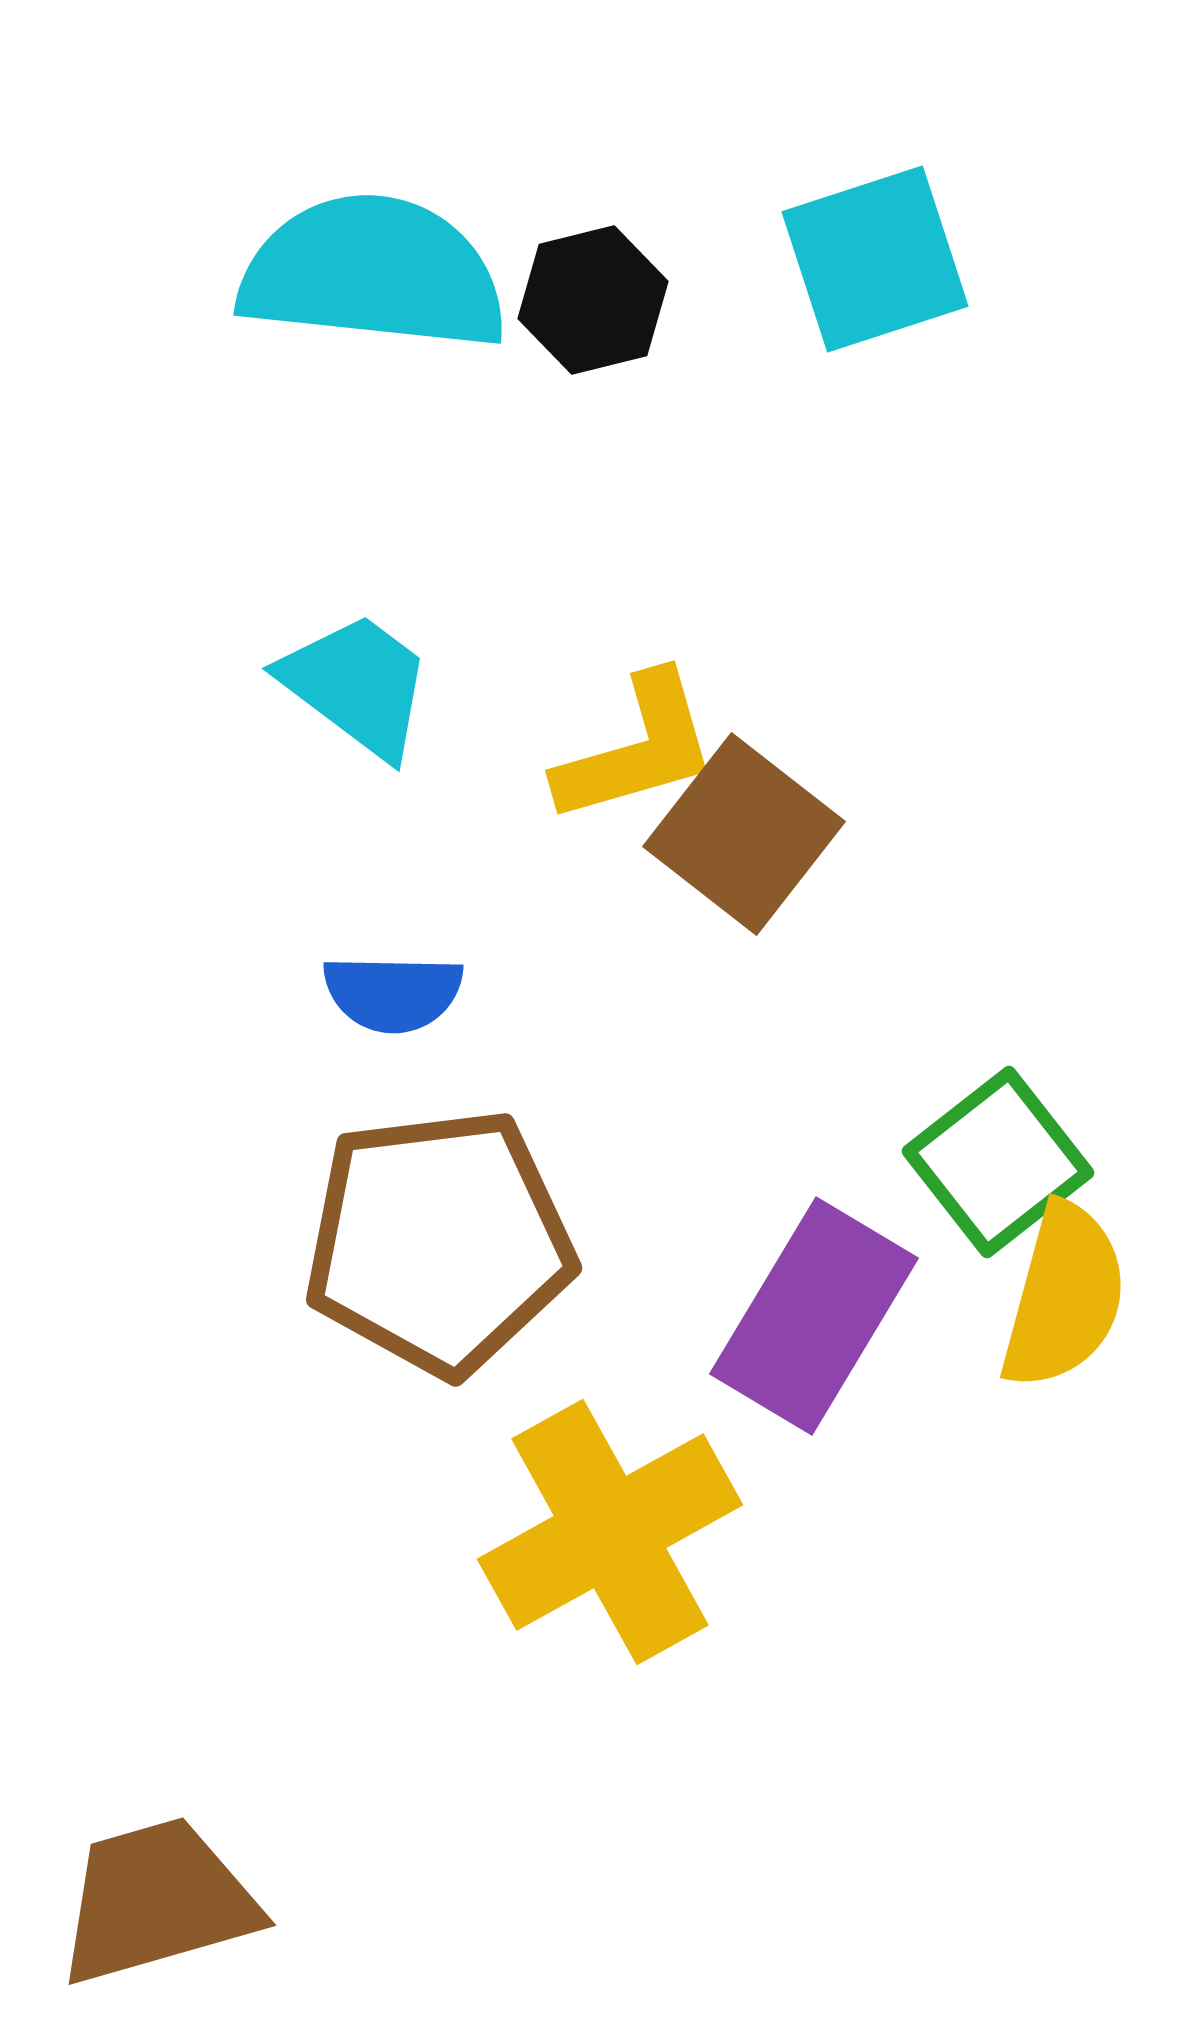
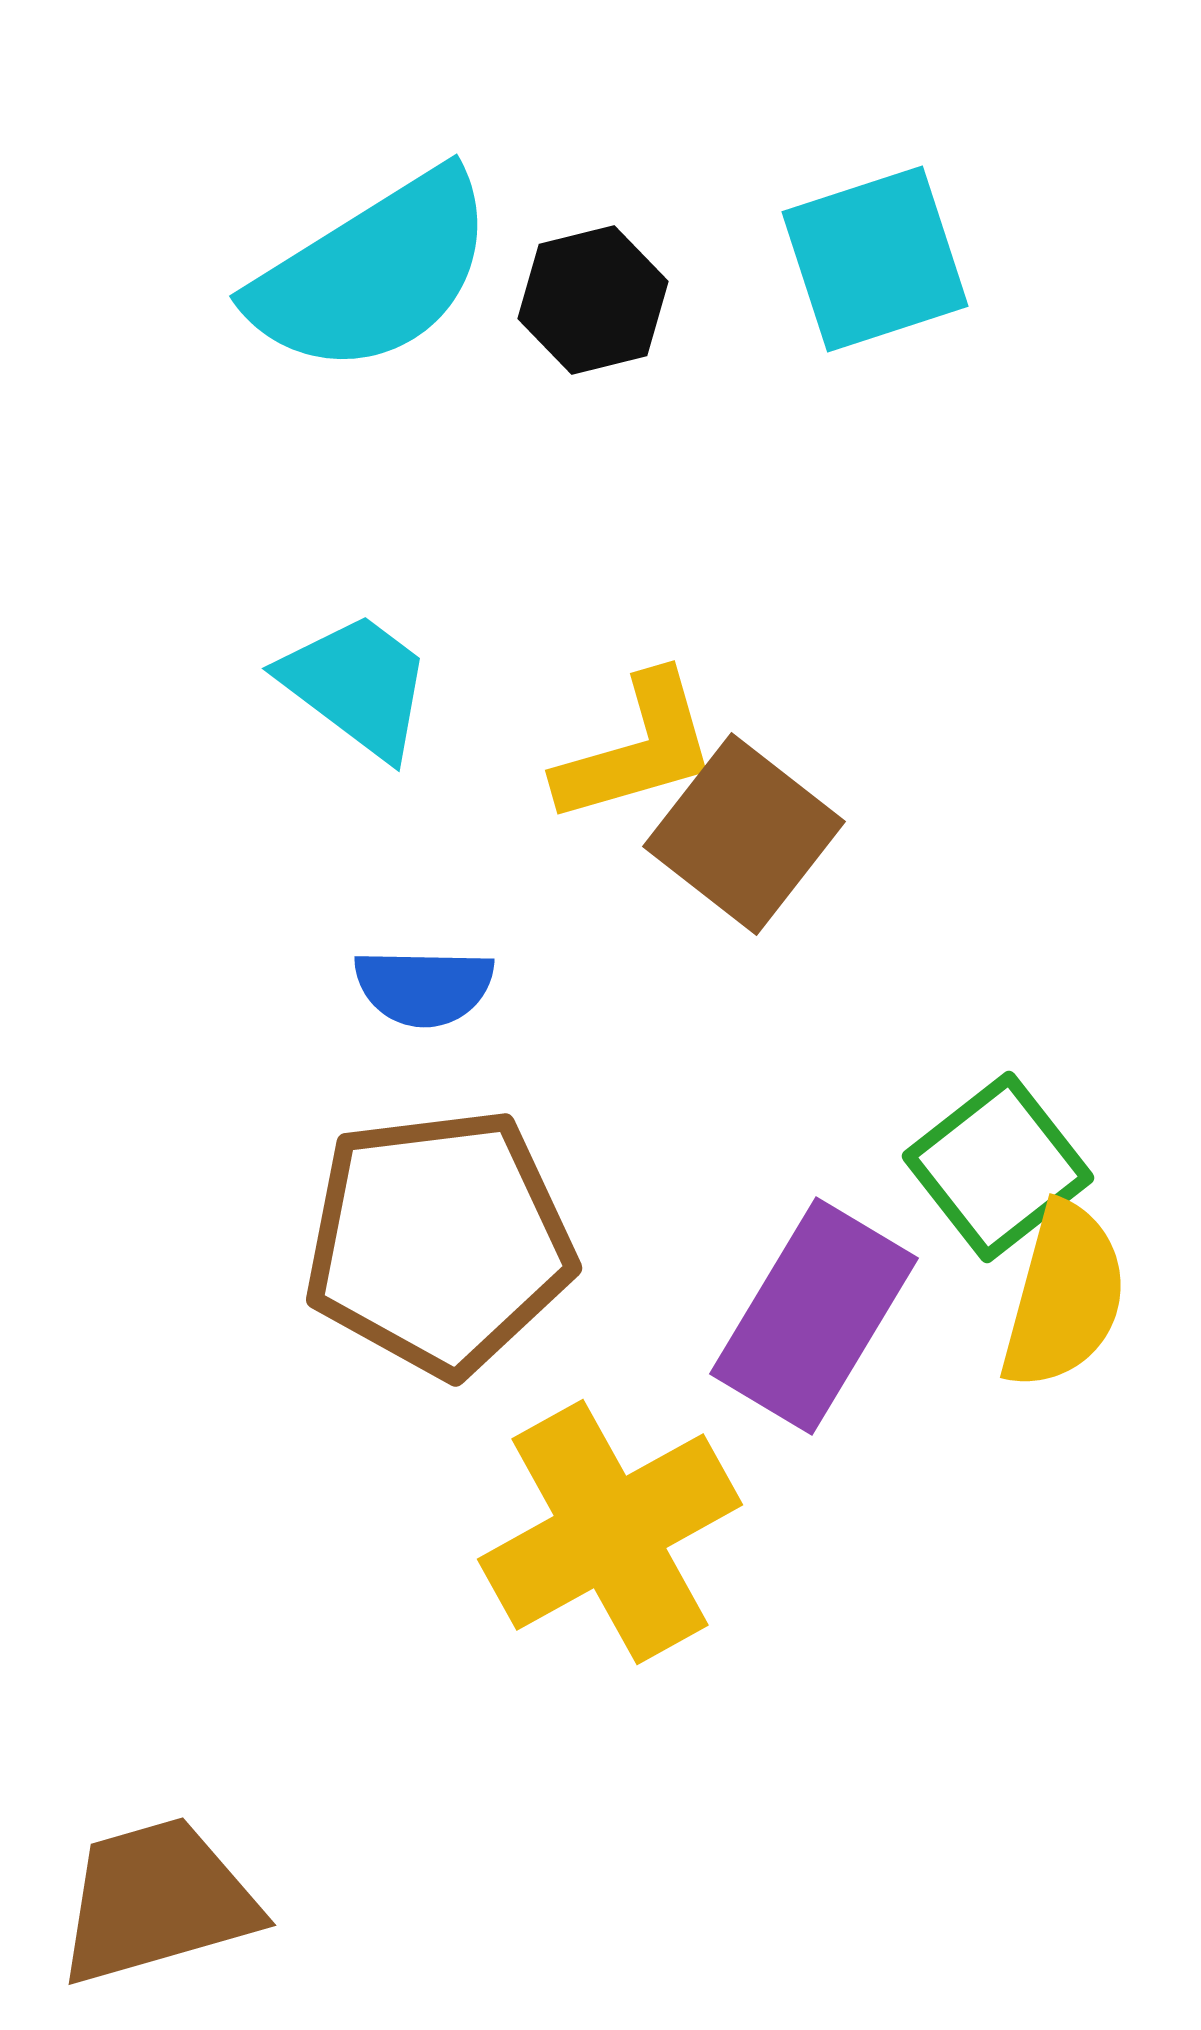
cyan semicircle: rotated 142 degrees clockwise
blue semicircle: moved 31 px right, 6 px up
green square: moved 5 px down
